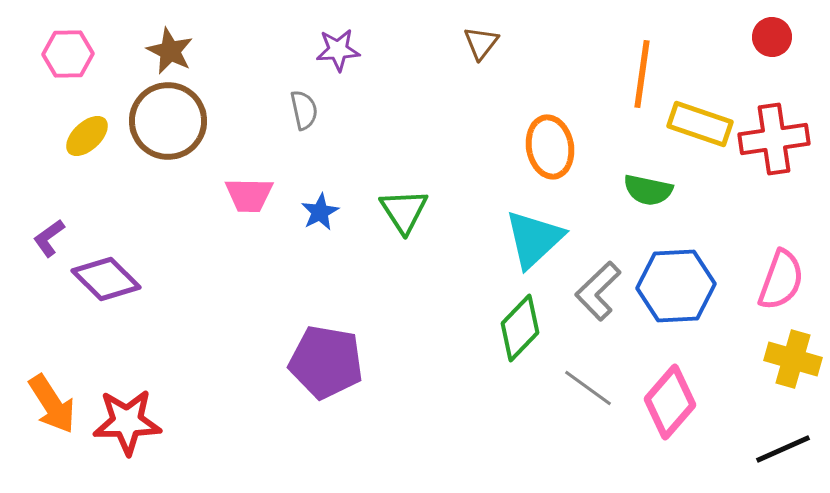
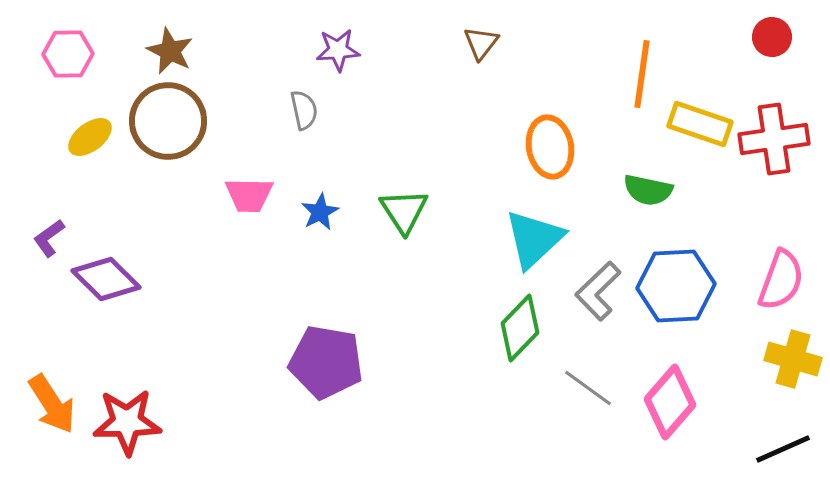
yellow ellipse: moved 3 px right, 1 px down; rotated 6 degrees clockwise
